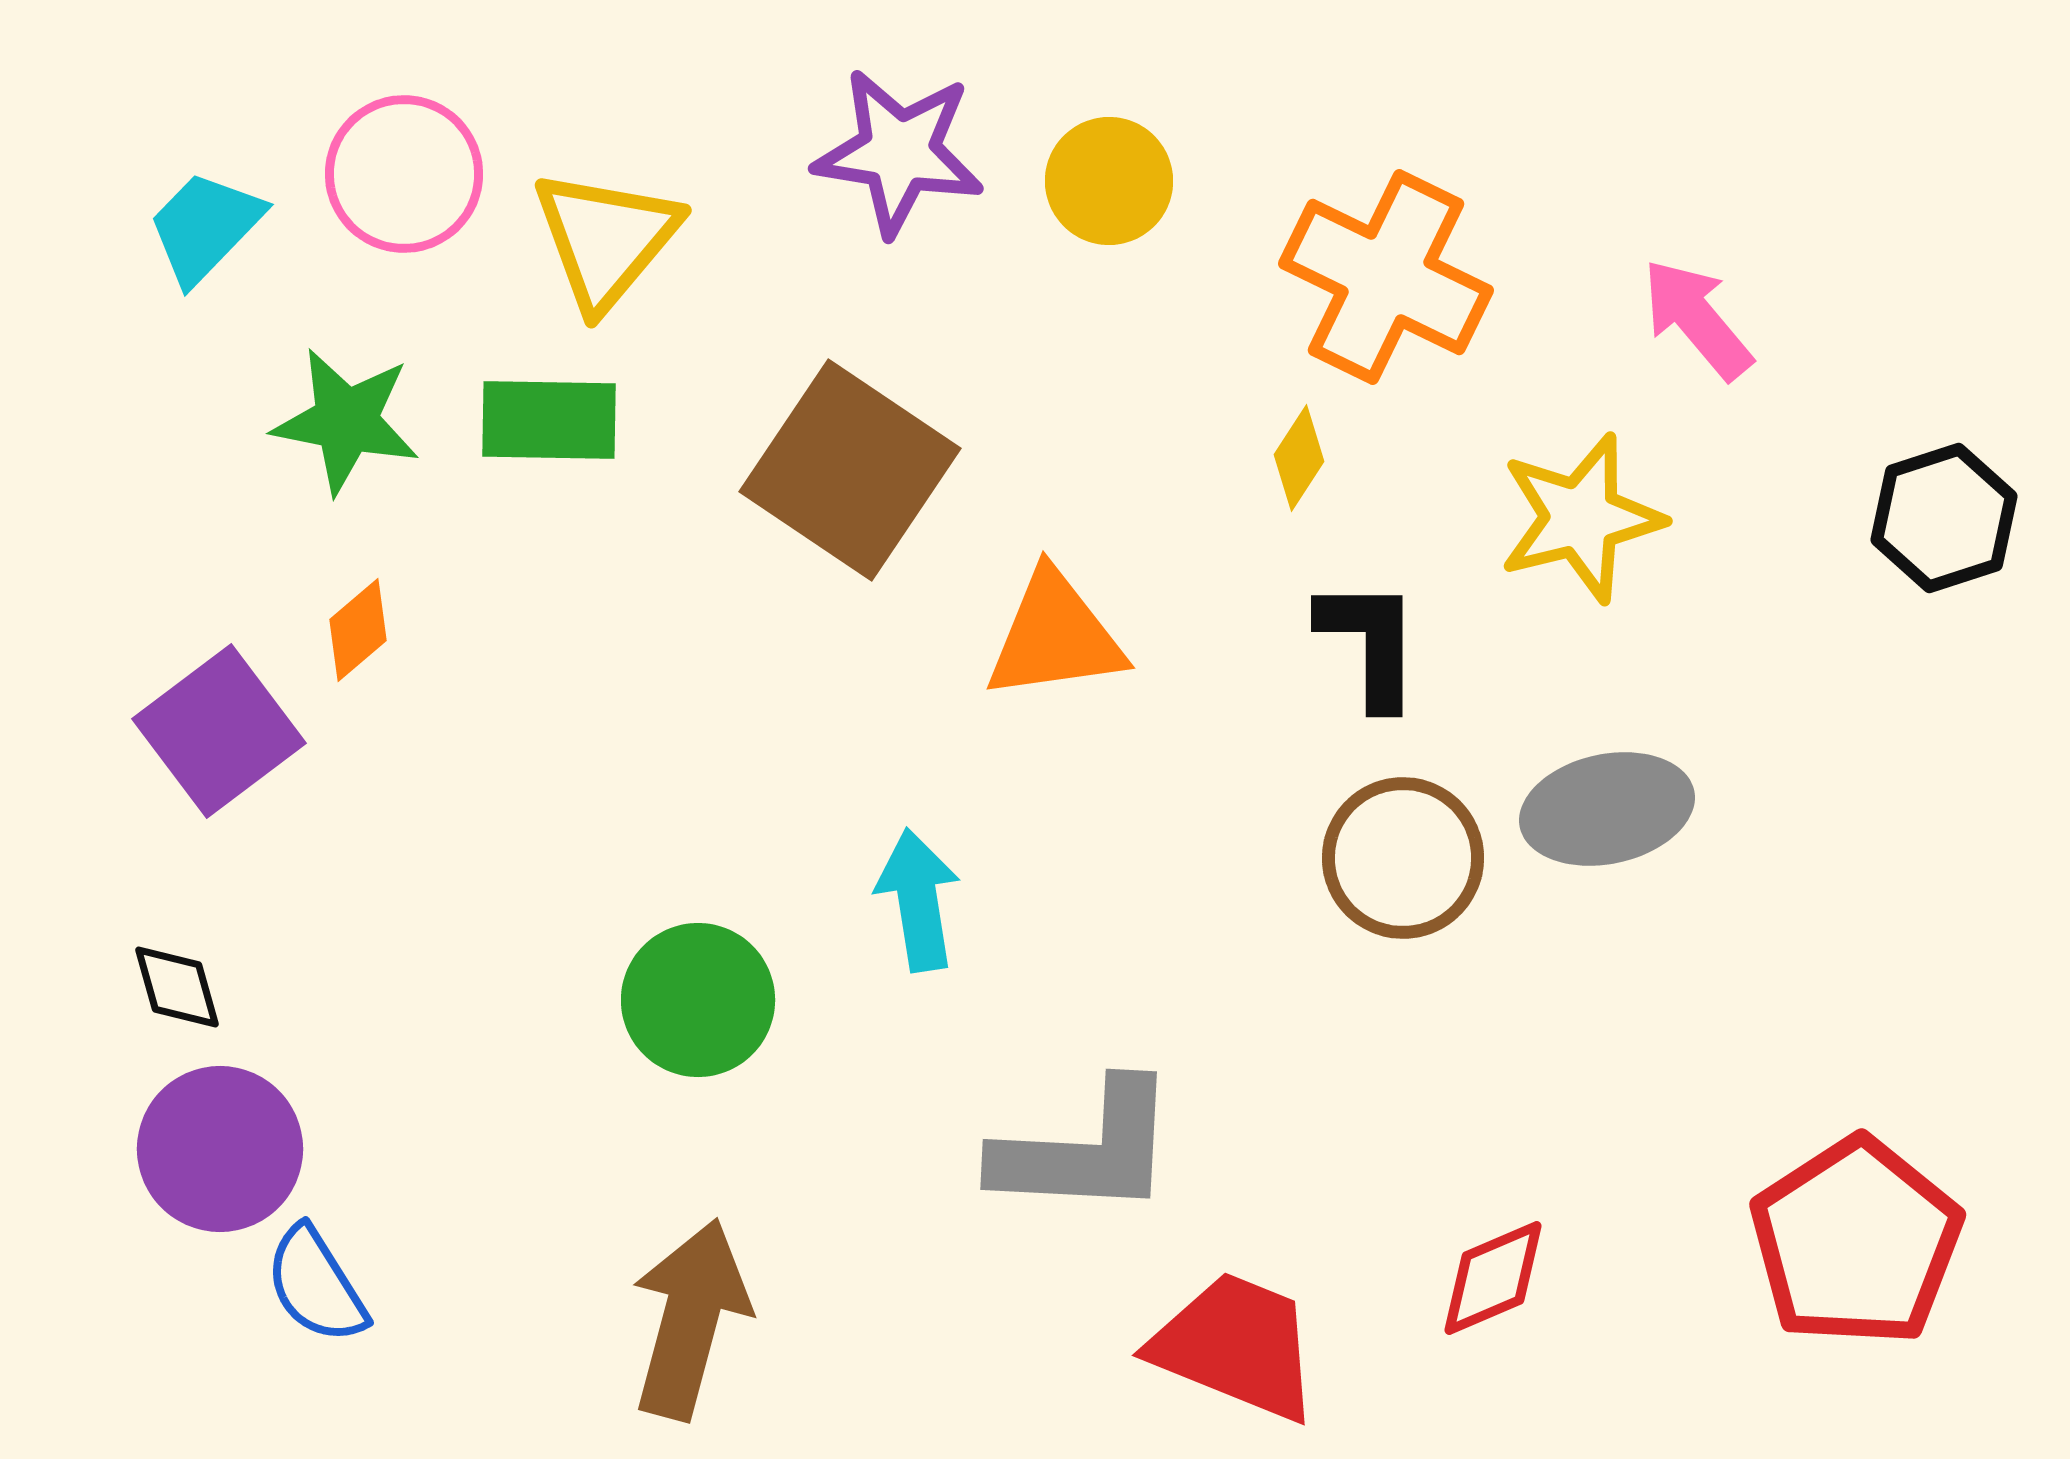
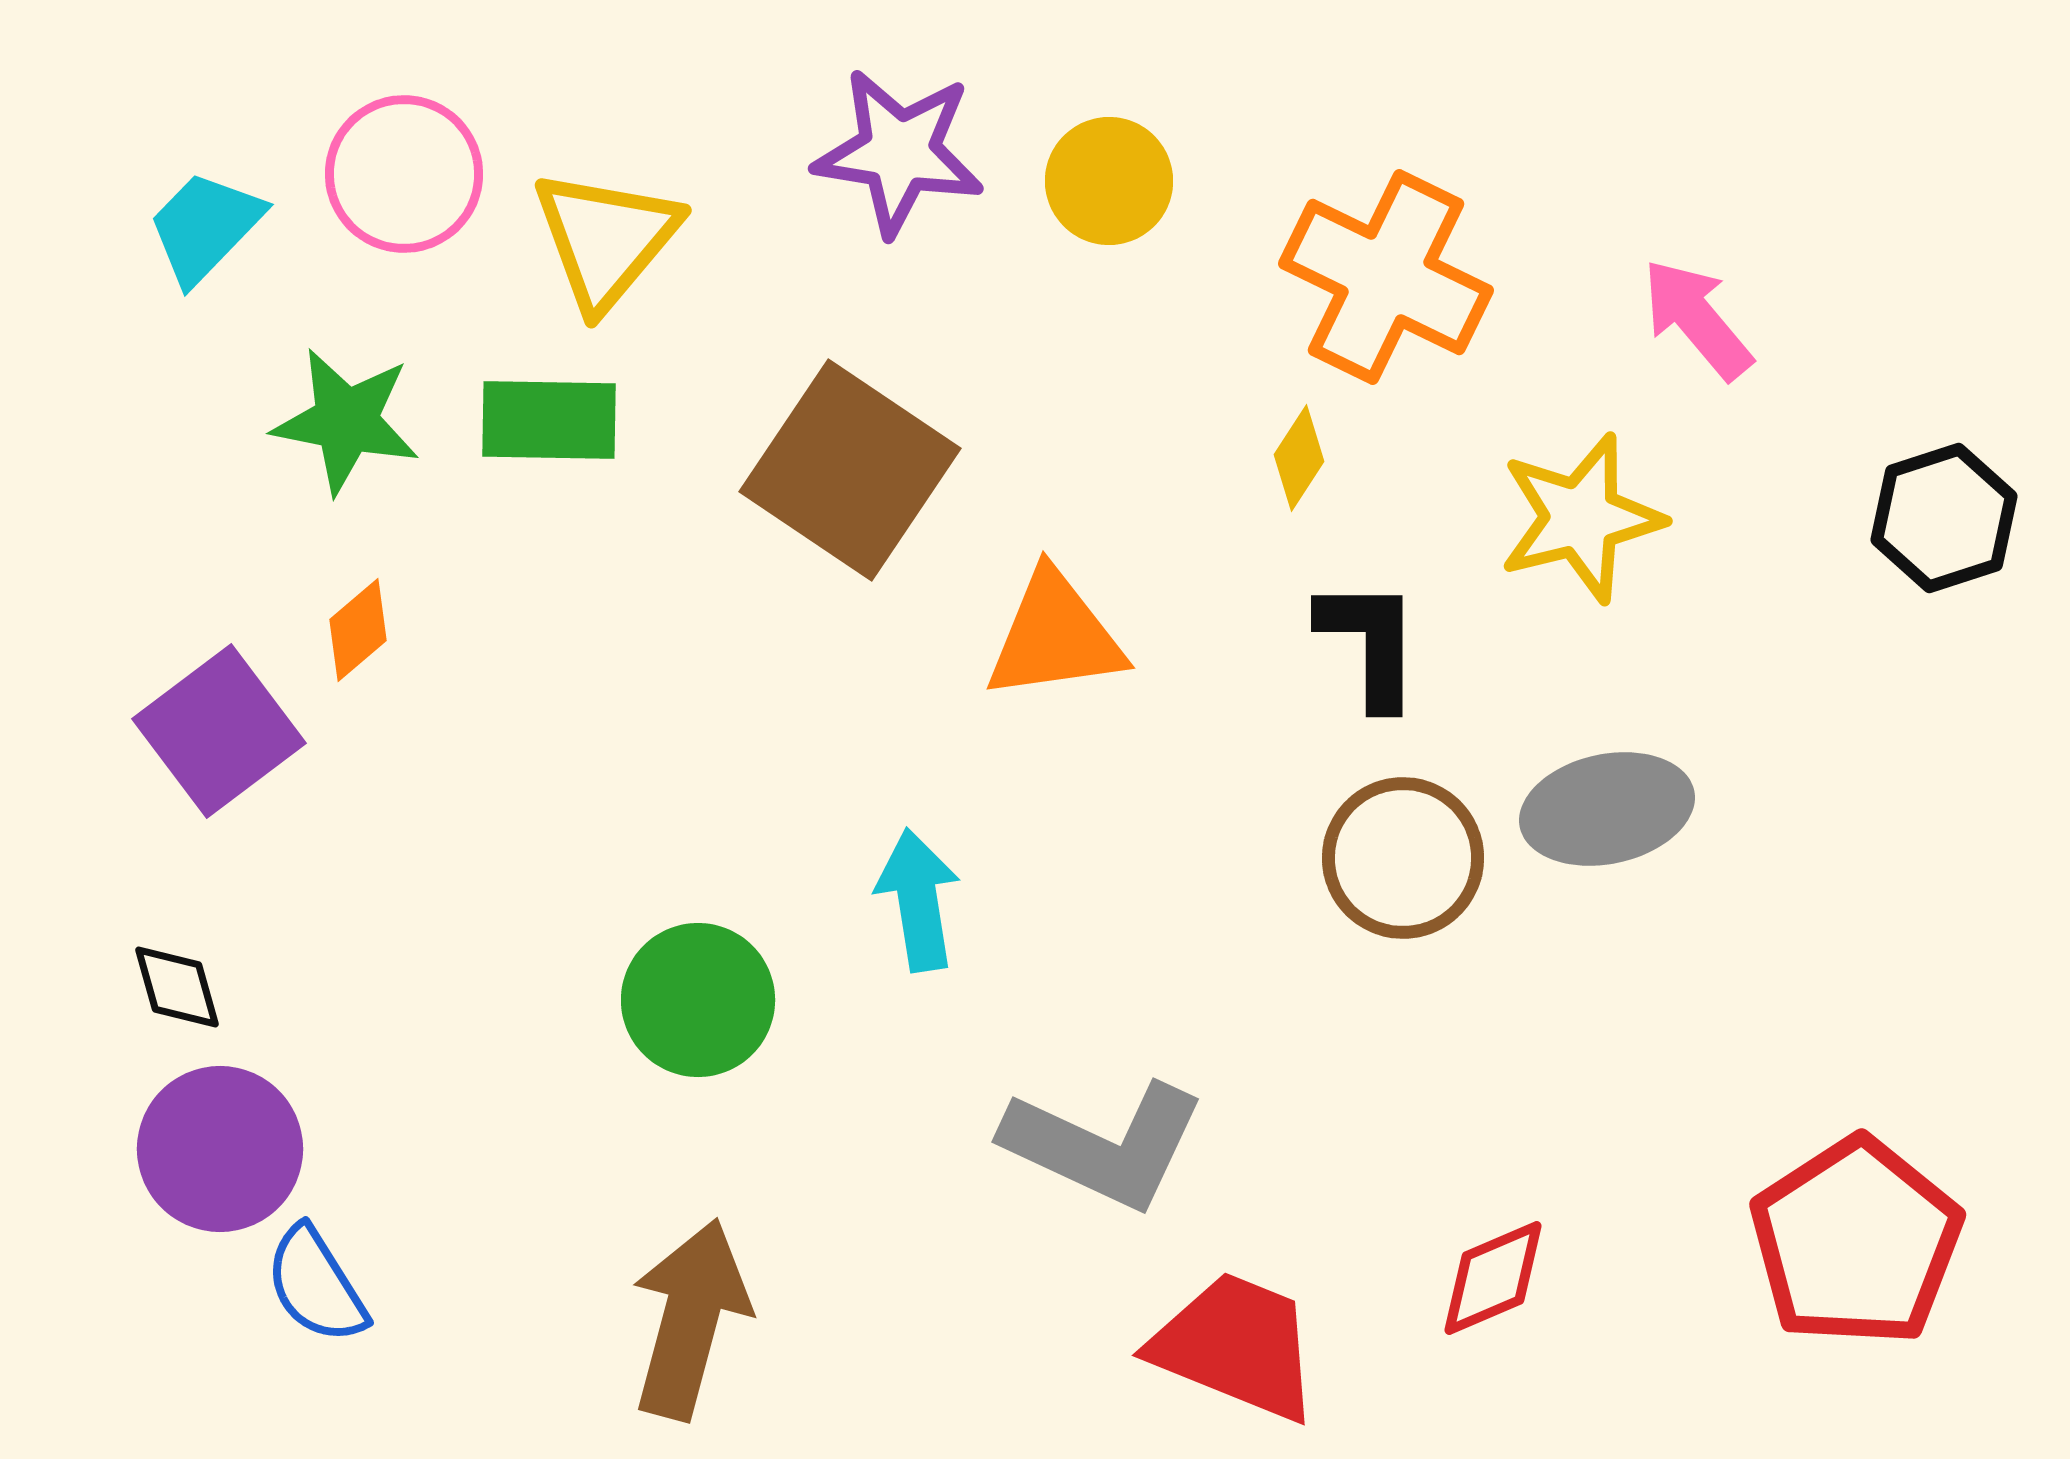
gray L-shape: moved 18 px right, 5 px up; rotated 22 degrees clockwise
